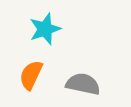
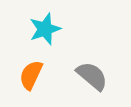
gray semicircle: moved 9 px right, 8 px up; rotated 28 degrees clockwise
